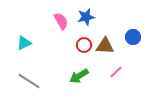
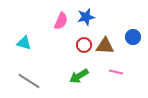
pink semicircle: rotated 54 degrees clockwise
cyan triangle: rotated 42 degrees clockwise
pink line: rotated 56 degrees clockwise
